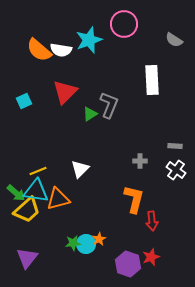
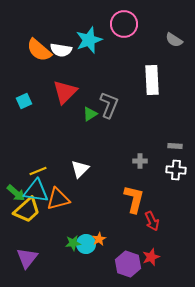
white cross: rotated 30 degrees counterclockwise
red arrow: rotated 18 degrees counterclockwise
